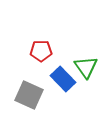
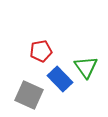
red pentagon: rotated 10 degrees counterclockwise
blue rectangle: moved 3 px left
